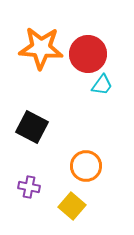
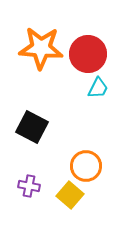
cyan trapezoid: moved 4 px left, 3 px down; rotated 10 degrees counterclockwise
purple cross: moved 1 px up
yellow square: moved 2 px left, 11 px up
